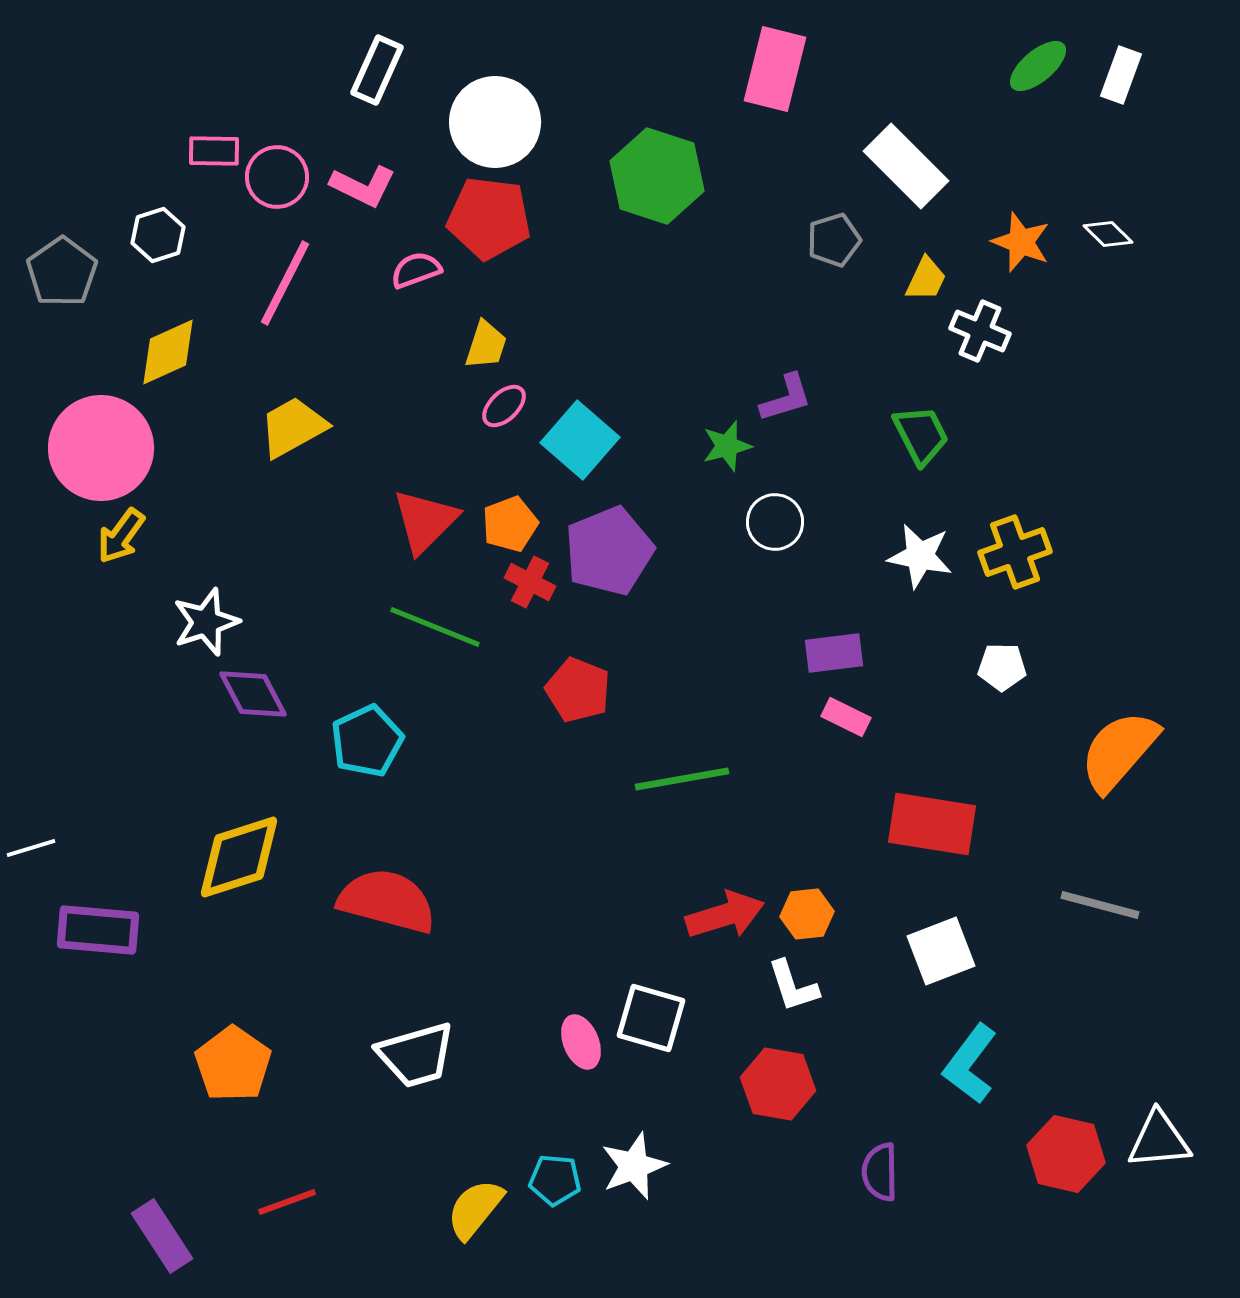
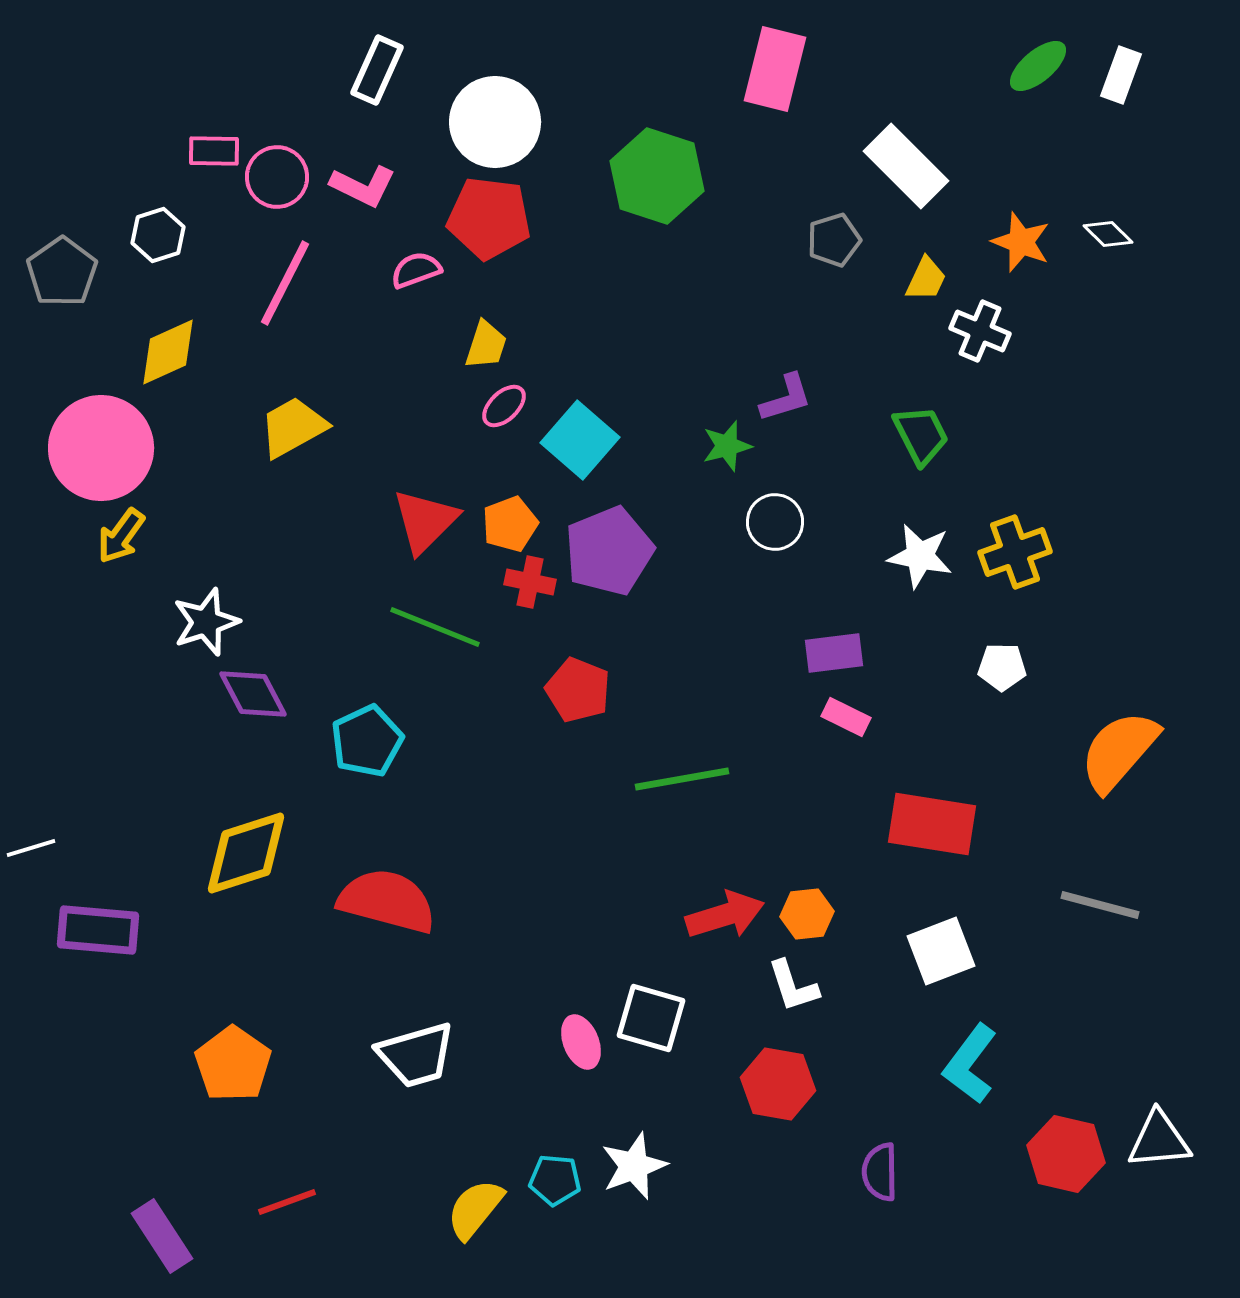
red cross at (530, 582): rotated 15 degrees counterclockwise
yellow diamond at (239, 857): moved 7 px right, 4 px up
